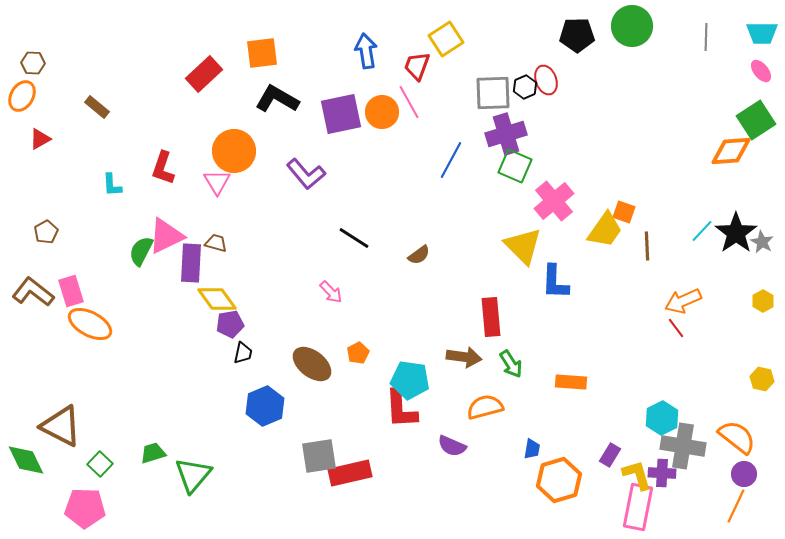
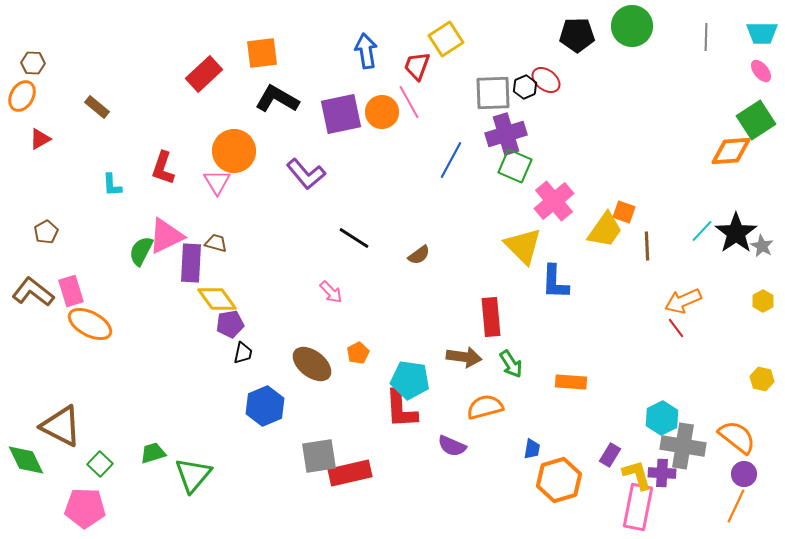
red ellipse at (546, 80): rotated 32 degrees counterclockwise
gray star at (762, 242): moved 4 px down
